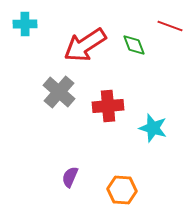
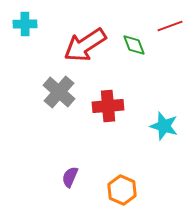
red line: rotated 40 degrees counterclockwise
cyan star: moved 11 px right, 2 px up
orange hexagon: rotated 20 degrees clockwise
